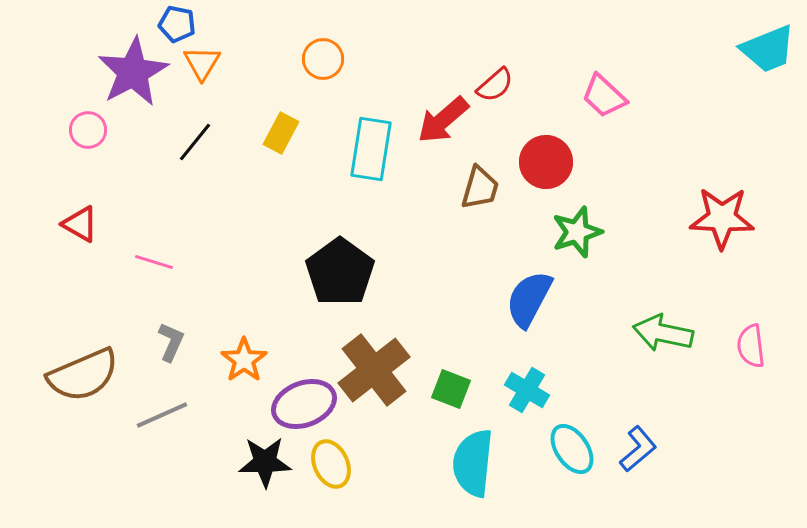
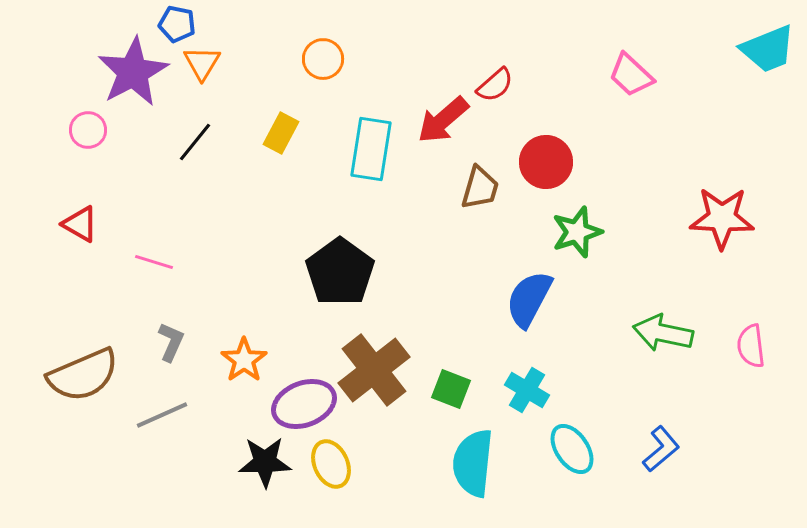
pink trapezoid: moved 27 px right, 21 px up
blue L-shape: moved 23 px right
